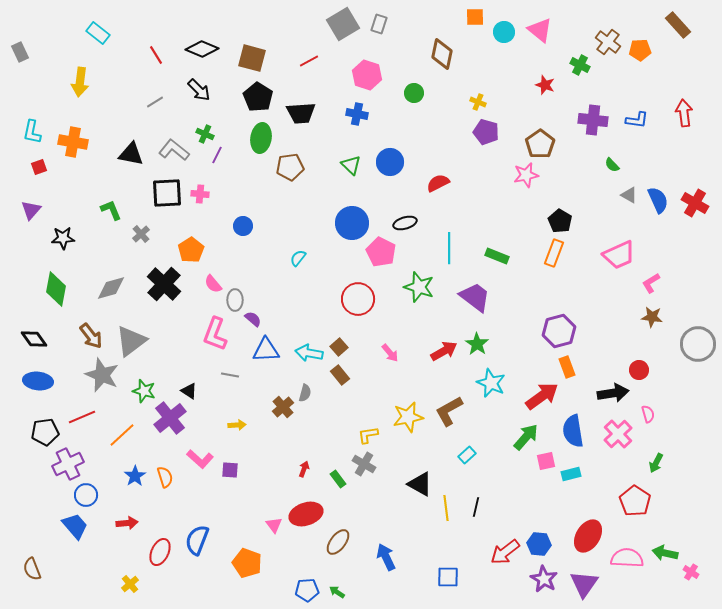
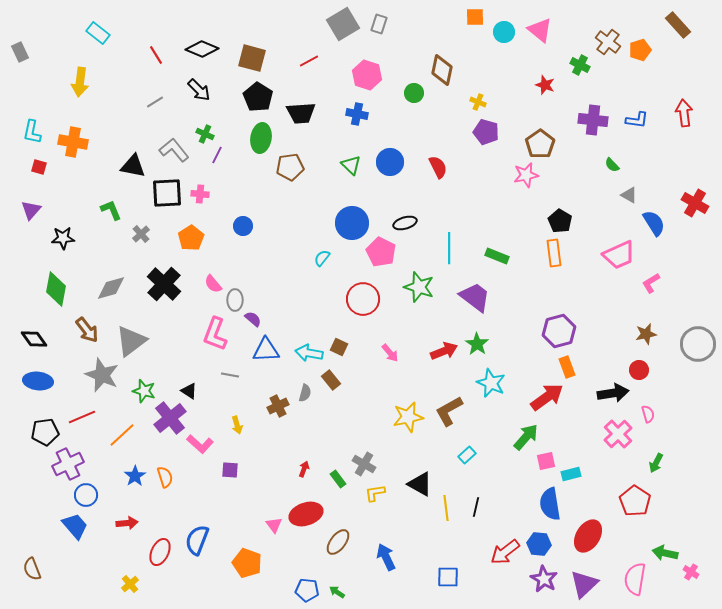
orange pentagon at (640, 50): rotated 15 degrees counterclockwise
brown diamond at (442, 54): moved 16 px down
gray L-shape at (174, 150): rotated 12 degrees clockwise
black triangle at (131, 154): moved 2 px right, 12 px down
red square at (39, 167): rotated 35 degrees clockwise
red semicircle at (438, 183): moved 16 px up; rotated 90 degrees clockwise
blue semicircle at (658, 200): moved 4 px left, 23 px down; rotated 8 degrees counterclockwise
orange pentagon at (191, 250): moved 12 px up
orange rectangle at (554, 253): rotated 28 degrees counterclockwise
cyan semicircle at (298, 258): moved 24 px right
red circle at (358, 299): moved 5 px right
brown star at (652, 317): moved 6 px left, 17 px down; rotated 20 degrees counterclockwise
brown arrow at (91, 336): moved 4 px left, 6 px up
brown square at (339, 347): rotated 24 degrees counterclockwise
red arrow at (444, 351): rotated 8 degrees clockwise
brown rectangle at (340, 375): moved 9 px left, 5 px down
red arrow at (542, 396): moved 5 px right, 1 px down
brown cross at (283, 407): moved 5 px left, 1 px up; rotated 15 degrees clockwise
yellow arrow at (237, 425): rotated 78 degrees clockwise
blue semicircle at (573, 431): moved 23 px left, 73 px down
yellow L-shape at (368, 435): moved 7 px right, 58 px down
pink L-shape at (200, 459): moved 15 px up
pink semicircle at (627, 558): moved 8 px right, 21 px down; rotated 84 degrees counterclockwise
purple triangle at (584, 584): rotated 12 degrees clockwise
blue pentagon at (307, 590): rotated 10 degrees clockwise
